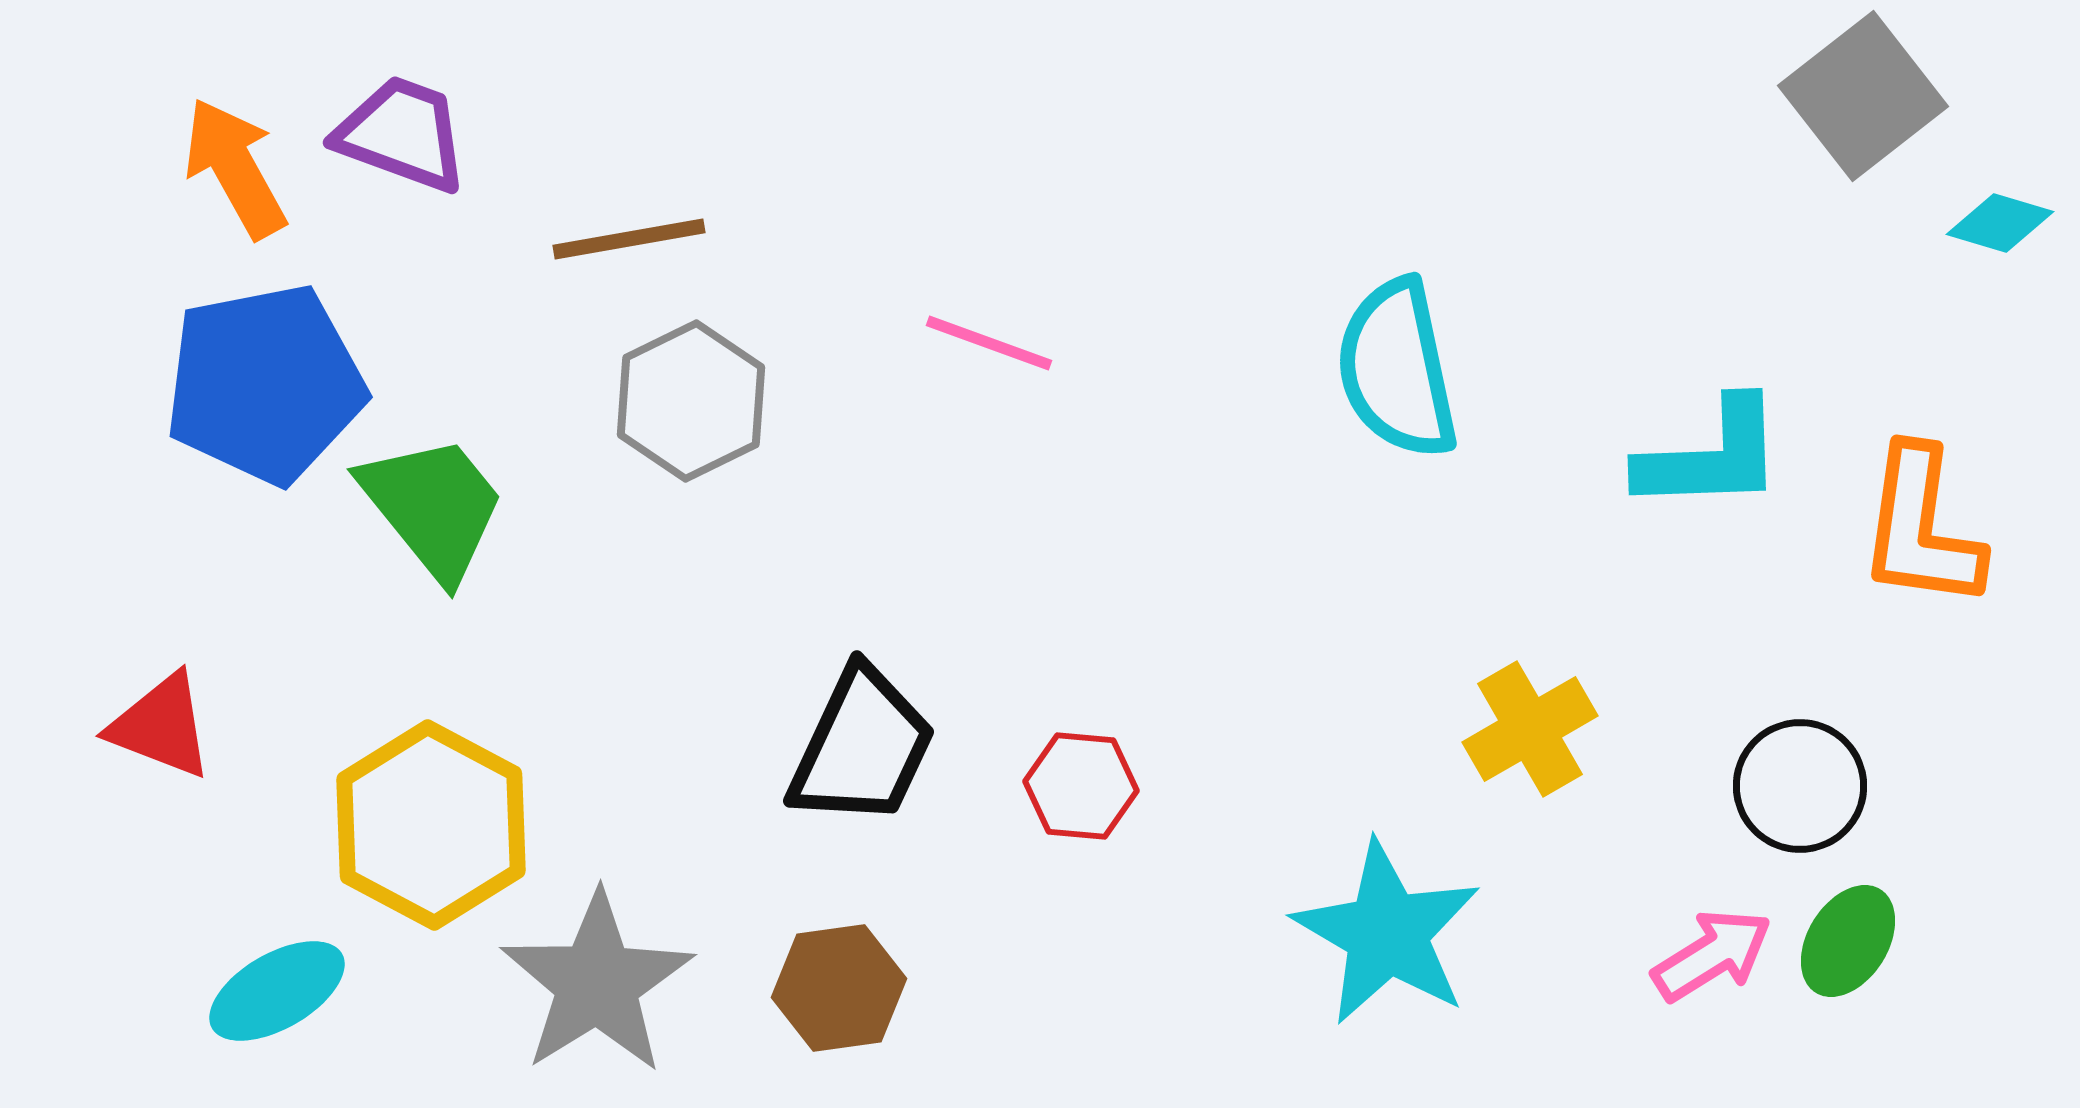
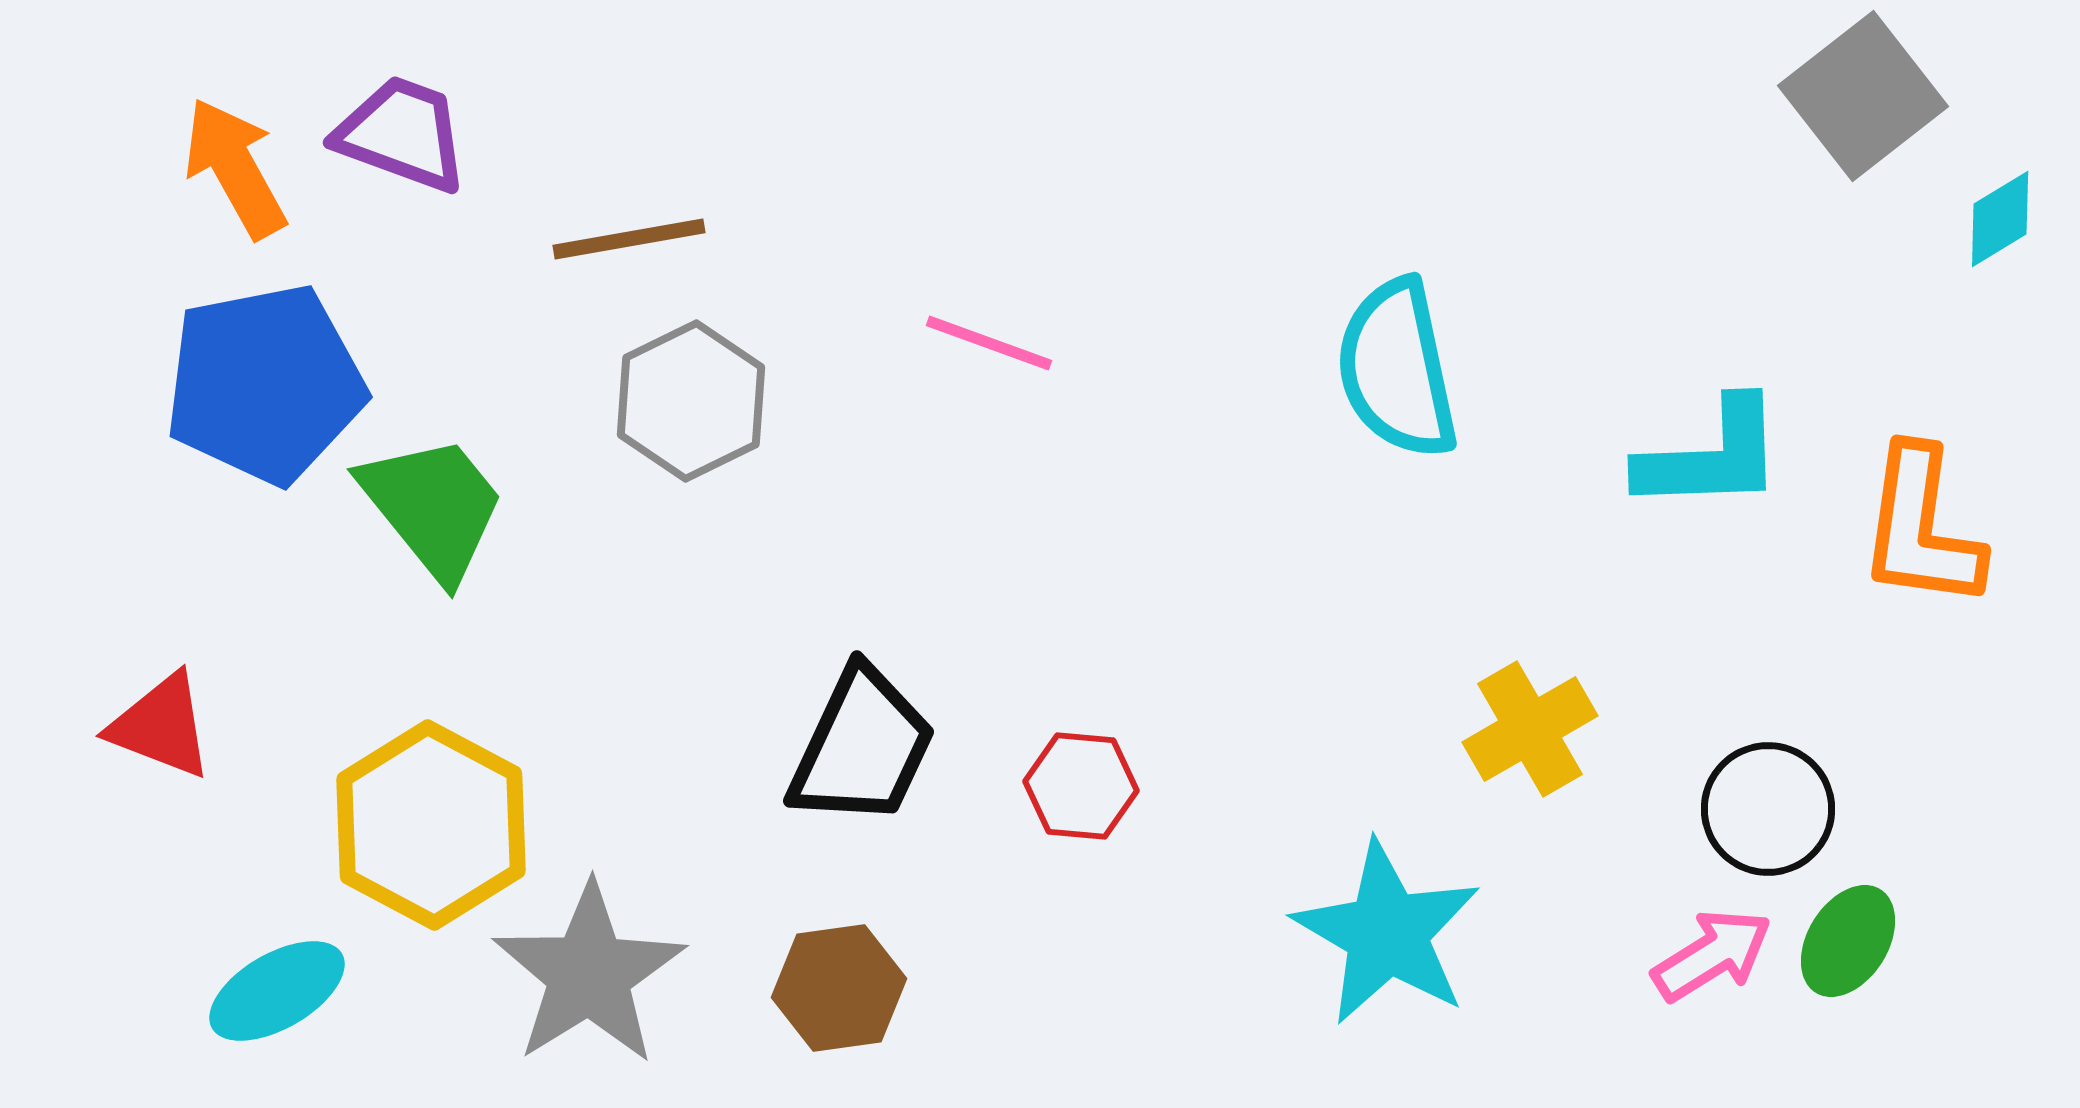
cyan diamond: moved 4 px up; rotated 48 degrees counterclockwise
black circle: moved 32 px left, 23 px down
gray star: moved 8 px left, 9 px up
